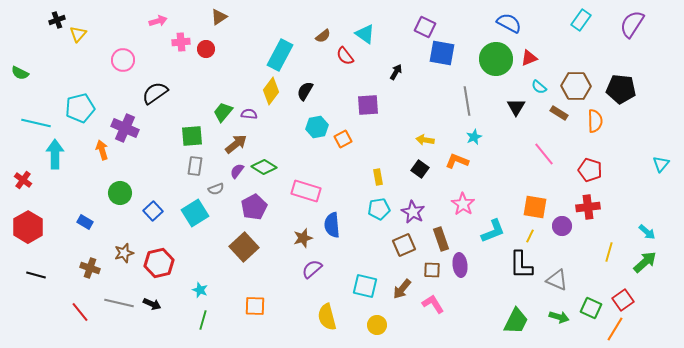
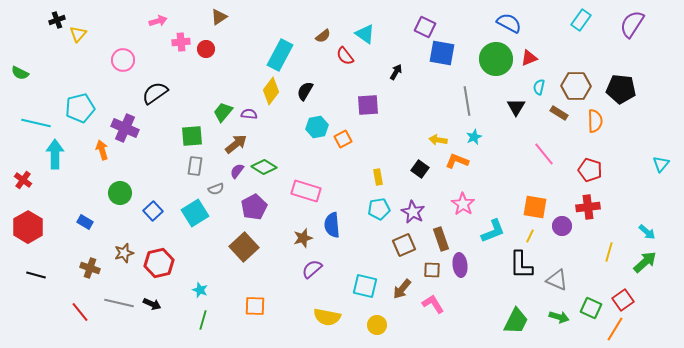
cyan semicircle at (539, 87): rotated 63 degrees clockwise
yellow arrow at (425, 140): moved 13 px right
yellow semicircle at (327, 317): rotated 64 degrees counterclockwise
